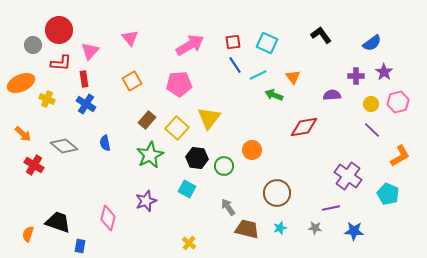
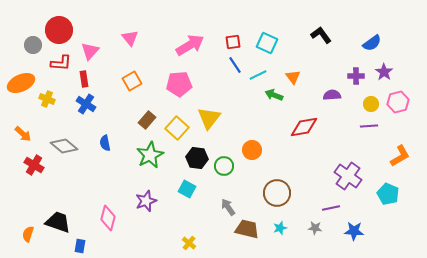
purple line at (372, 130): moved 3 px left, 4 px up; rotated 48 degrees counterclockwise
